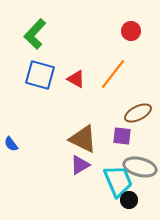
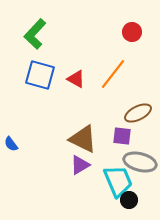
red circle: moved 1 px right, 1 px down
gray ellipse: moved 5 px up
